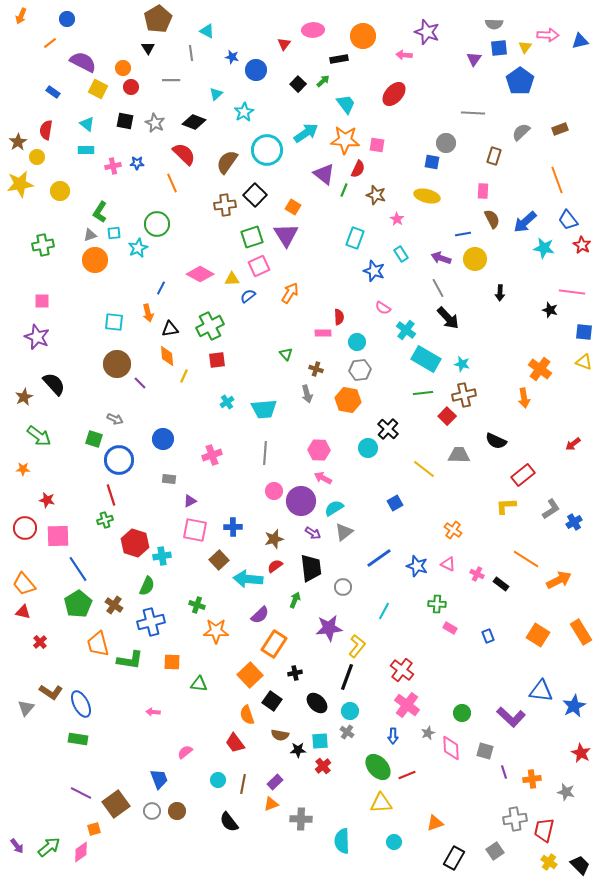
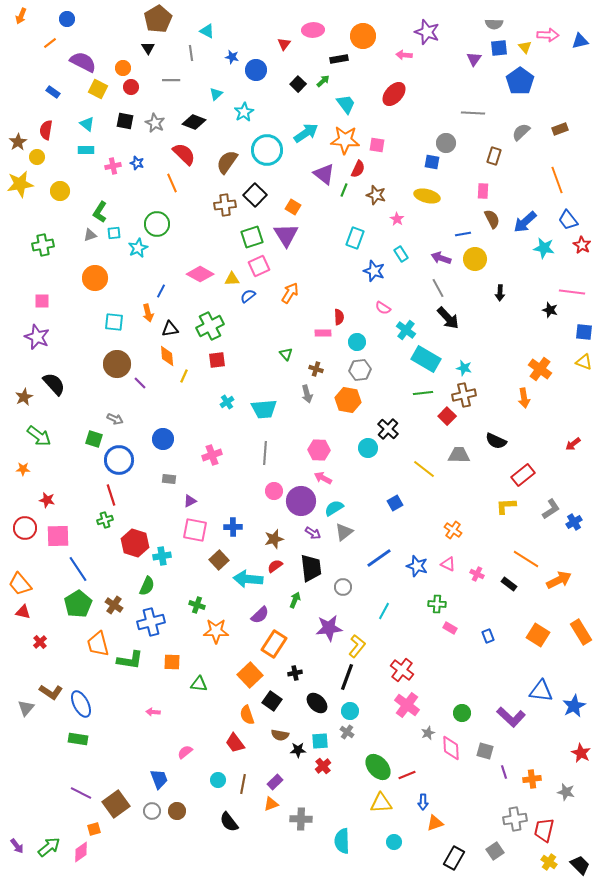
yellow triangle at (525, 47): rotated 16 degrees counterclockwise
blue star at (137, 163): rotated 16 degrees clockwise
orange circle at (95, 260): moved 18 px down
blue line at (161, 288): moved 3 px down
cyan star at (462, 364): moved 2 px right, 4 px down
orange trapezoid at (24, 584): moved 4 px left
black rectangle at (501, 584): moved 8 px right
blue arrow at (393, 736): moved 30 px right, 66 px down
